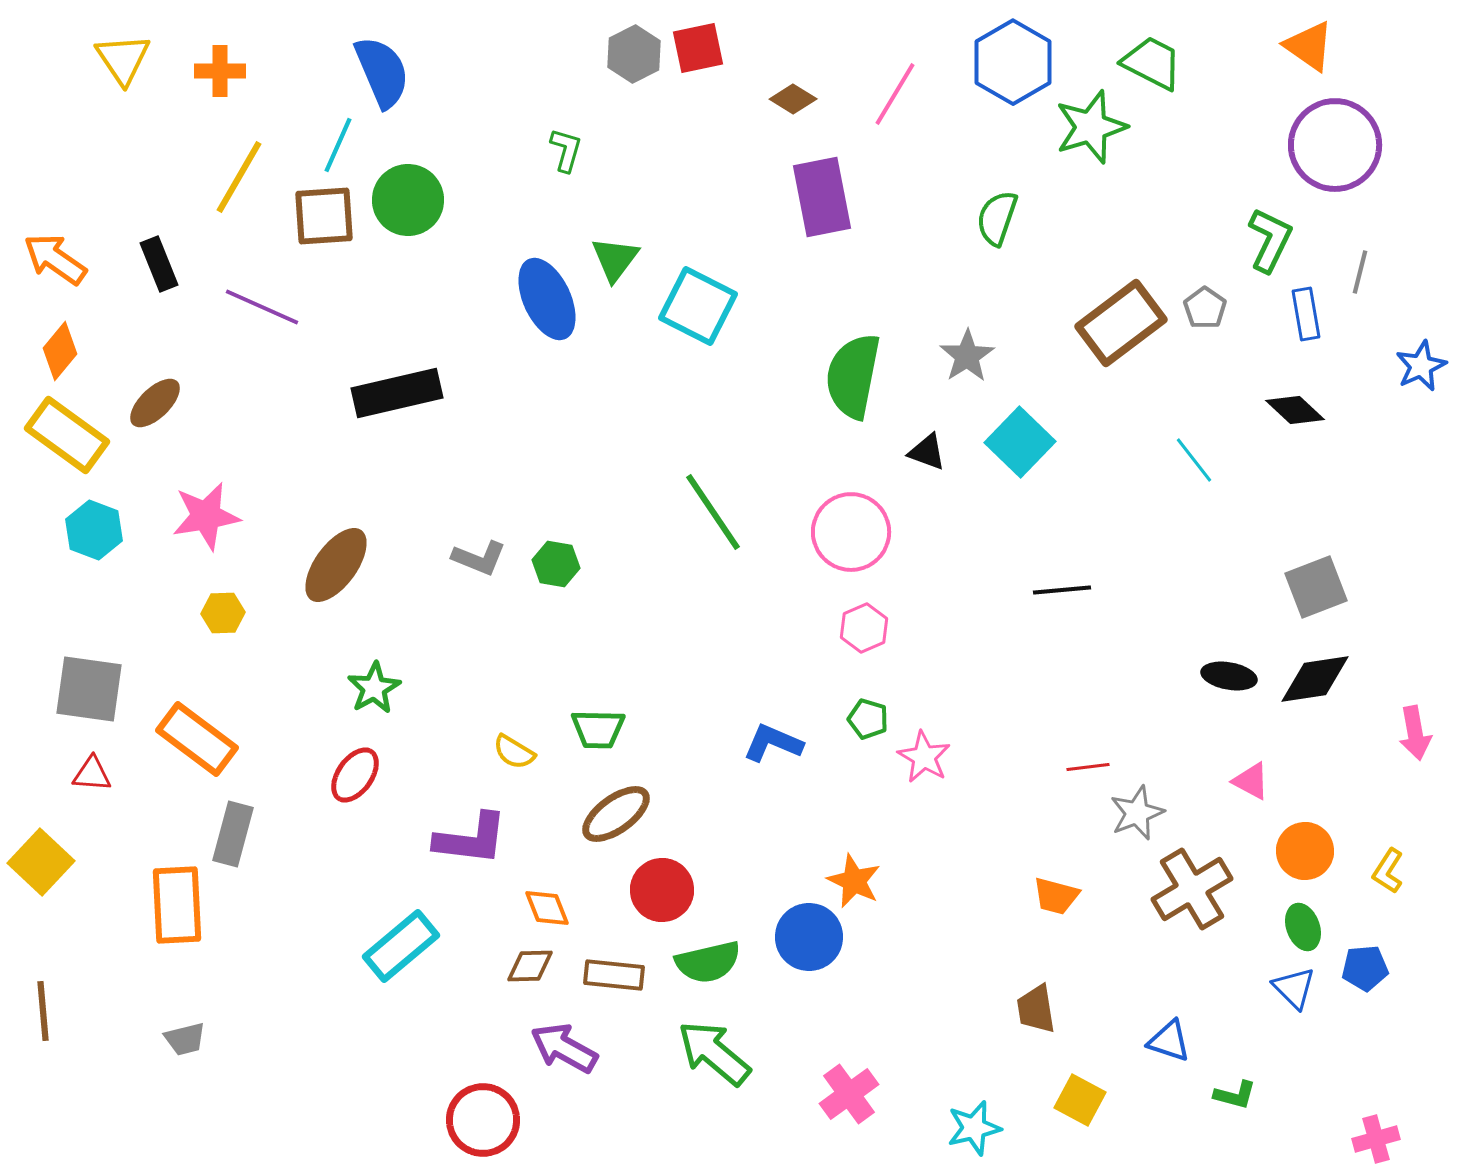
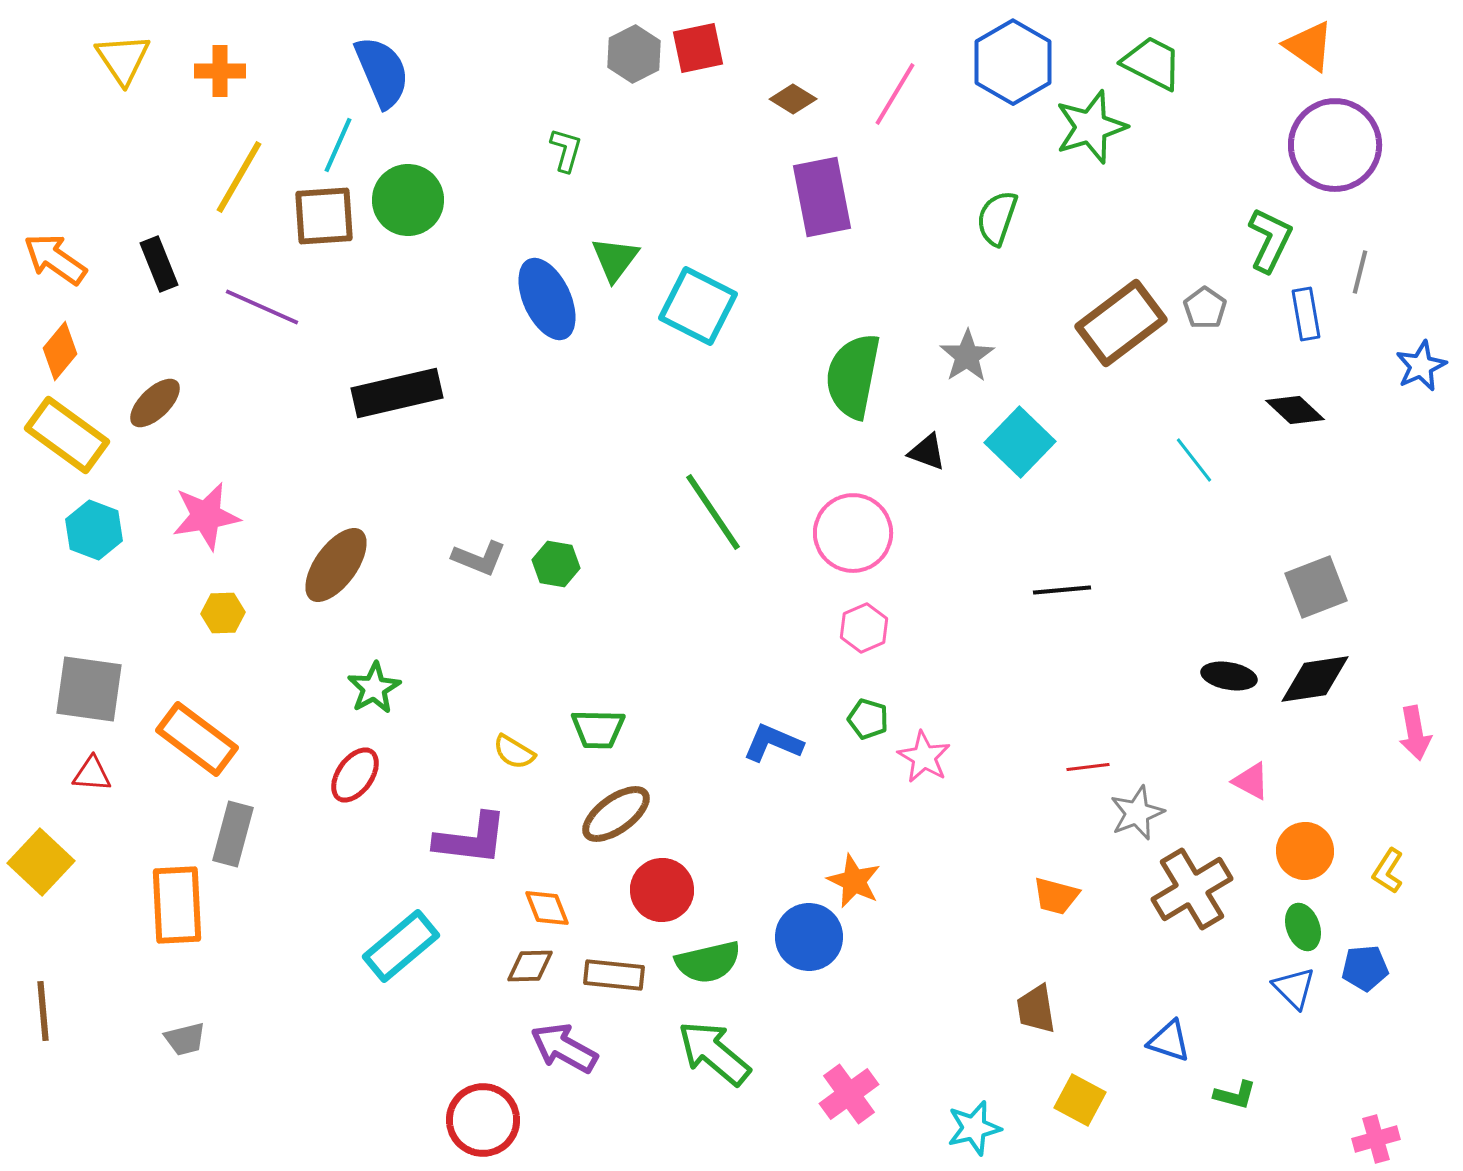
pink circle at (851, 532): moved 2 px right, 1 px down
